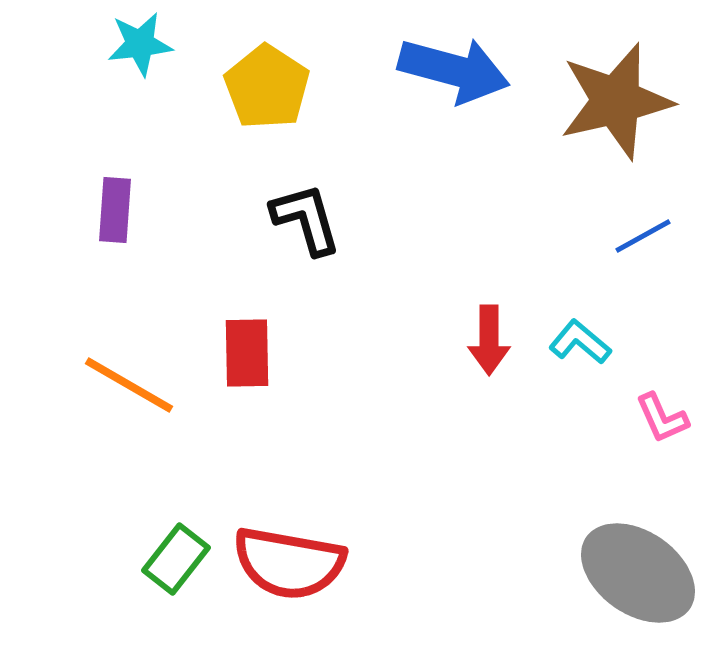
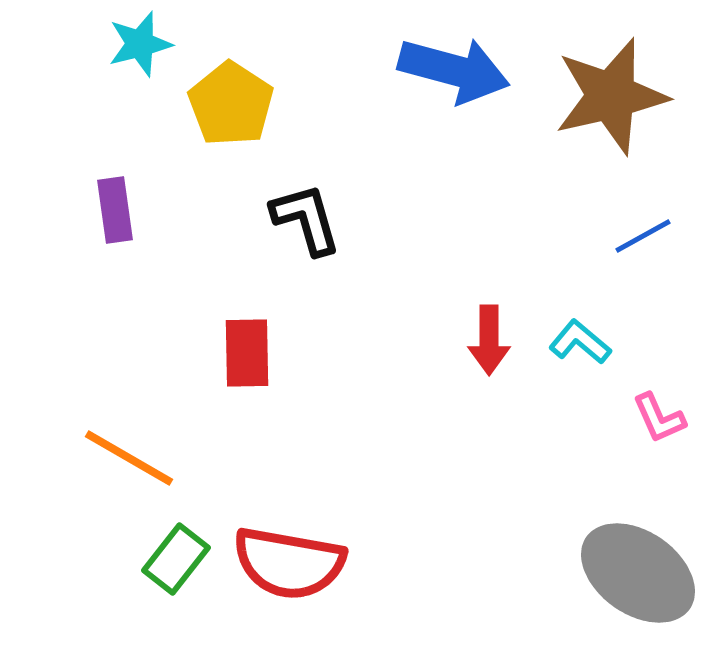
cyan star: rotated 8 degrees counterclockwise
yellow pentagon: moved 36 px left, 17 px down
brown star: moved 5 px left, 5 px up
purple rectangle: rotated 12 degrees counterclockwise
orange line: moved 73 px down
pink L-shape: moved 3 px left
